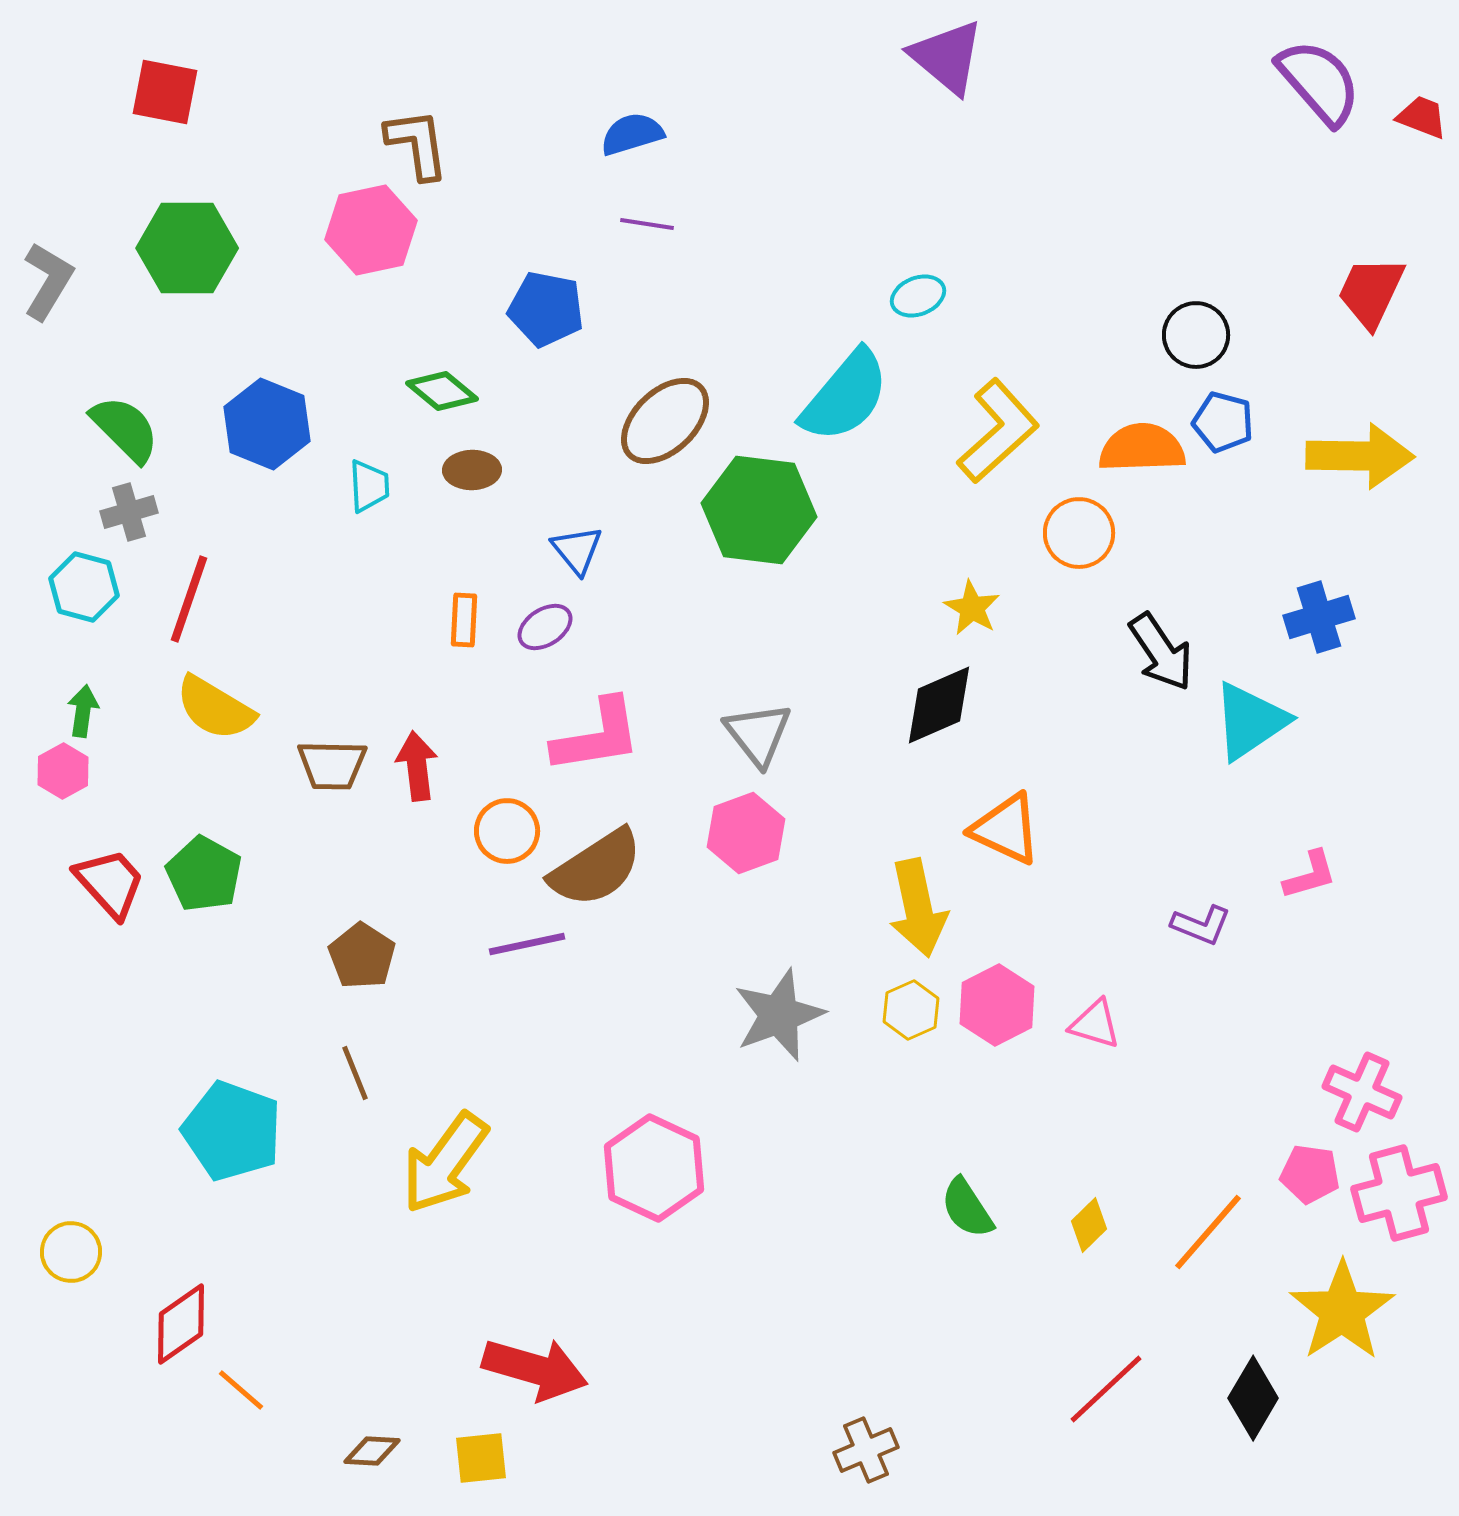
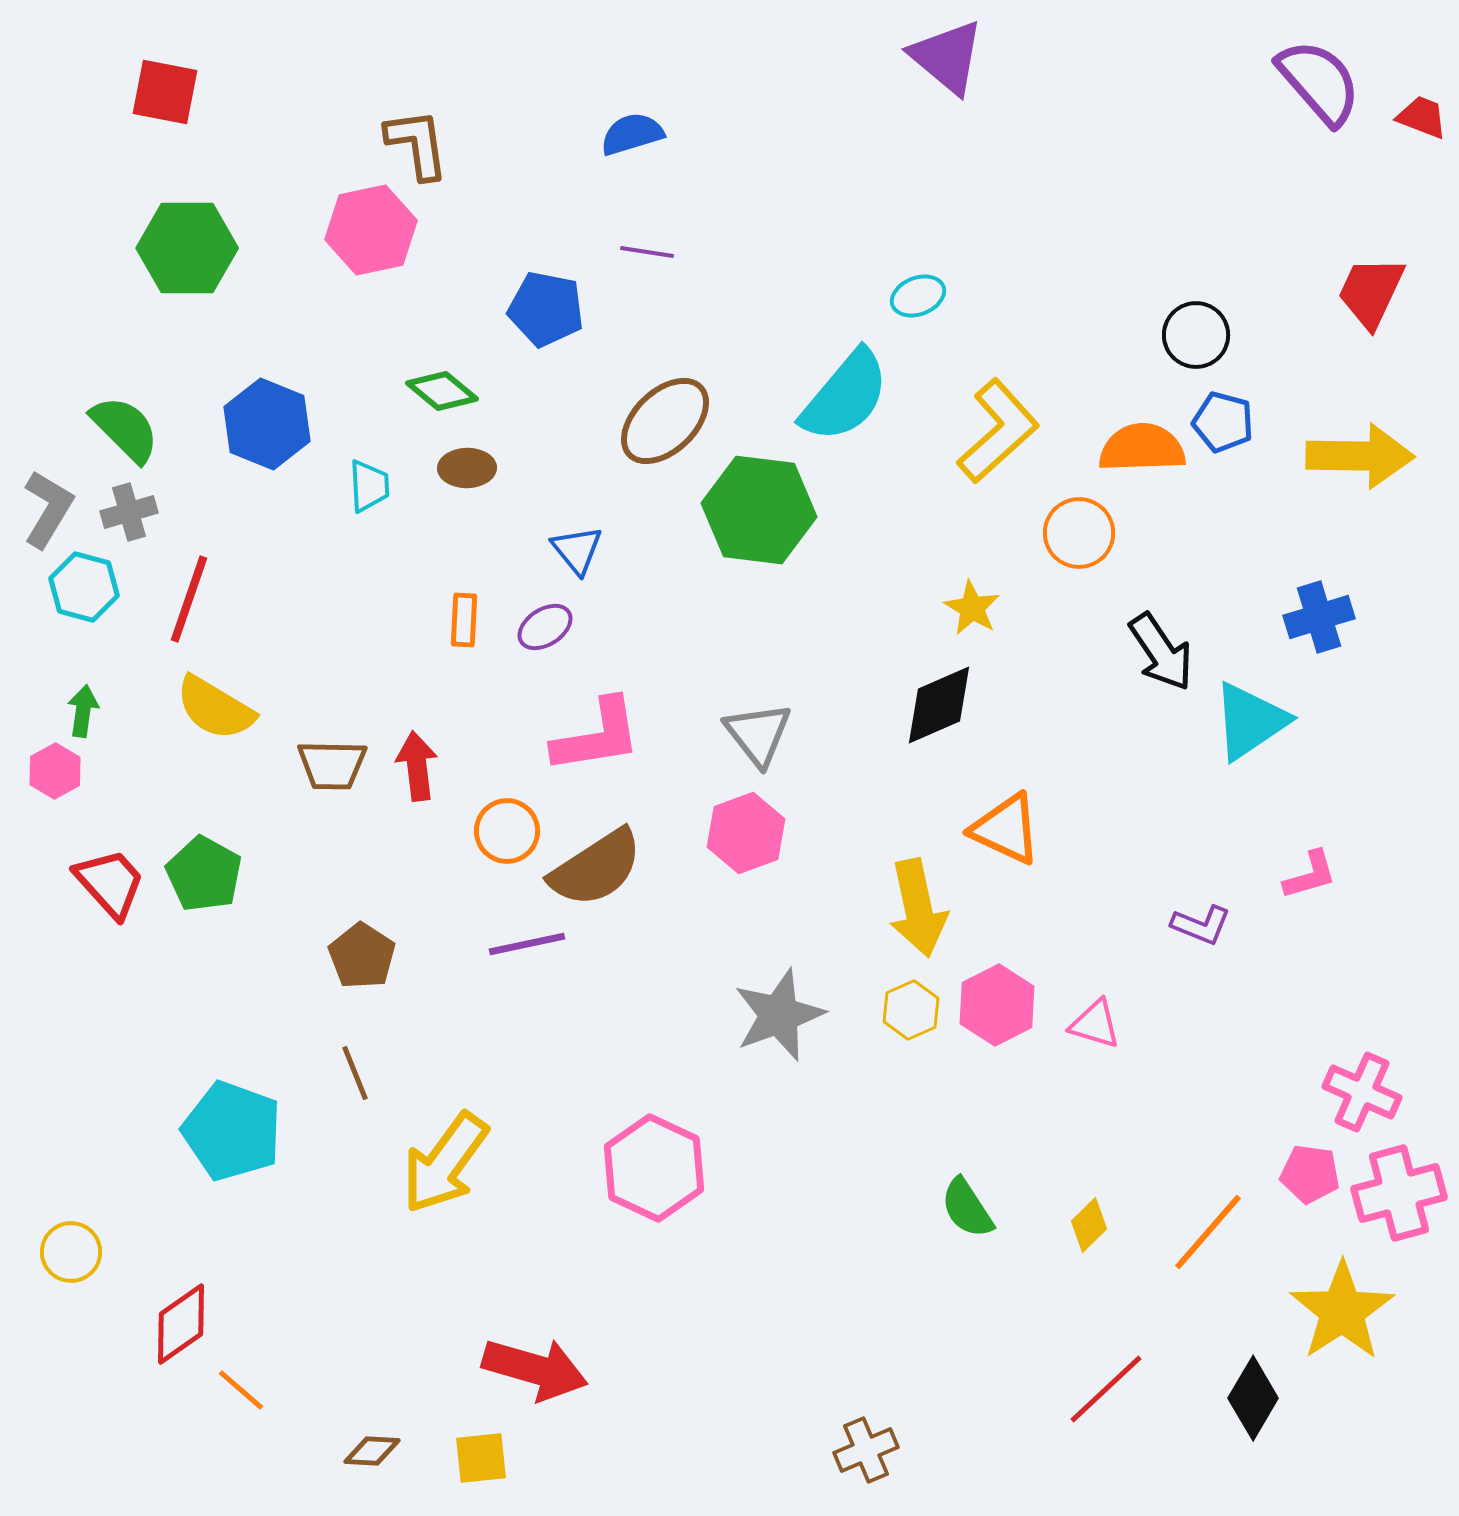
purple line at (647, 224): moved 28 px down
gray L-shape at (48, 281): moved 228 px down
brown ellipse at (472, 470): moved 5 px left, 2 px up
pink hexagon at (63, 771): moved 8 px left
